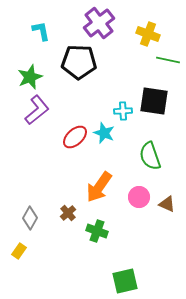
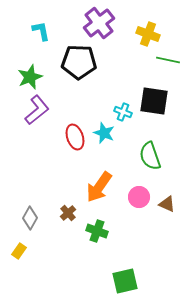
cyan cross: moved 1 px down; rotated 24 degrees clockwise
red ellipse: rotated 65 degrees counterclockwise
